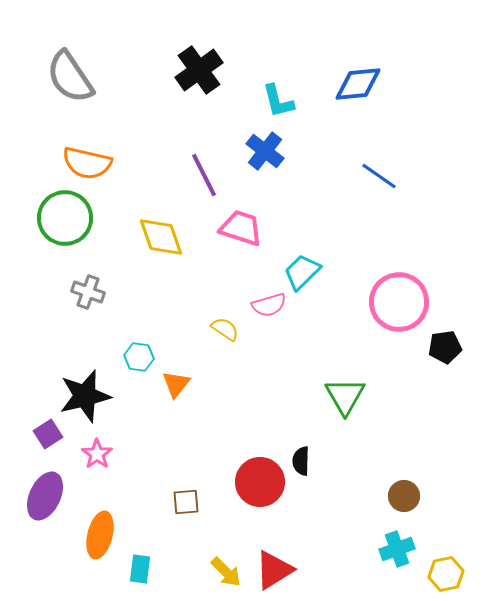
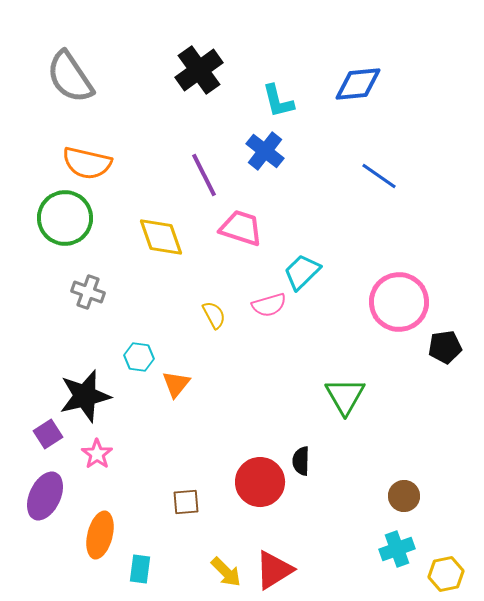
yellow semicircle: moved 11 px left, 14 px up; rotated 28 degrees clockwise
